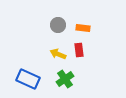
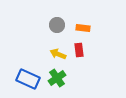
gray circle: moved 1 px left
green cross: moved 8 px left, 1 px up
